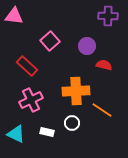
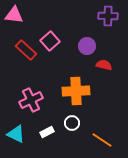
pink triangle: moved 1 px up
red rectangle: moved 1 px left, 16 px up
orange line: moved 30 px down
white rectangle: rotated 40 degrees counterclockwise
